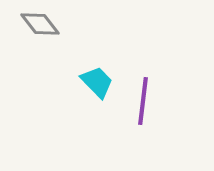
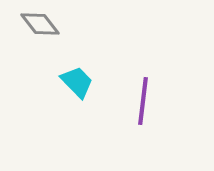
cyan trapezoid: moved 20 px left
